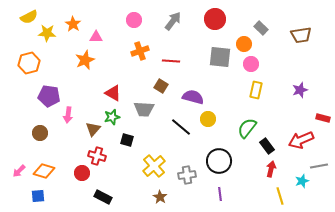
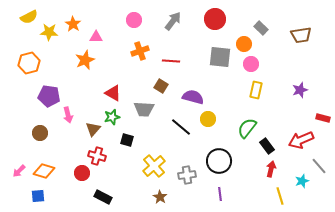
yellow star at (47, 33): moved 2 px right, 1 px up
pink arrow at (68, 115): rotated 21 degrees counterclockwise
gray line at (319, 166): rotated 60 degrees clockwise
